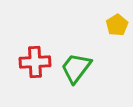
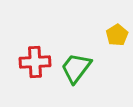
yellow pentagon: moved 10 px down
